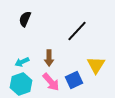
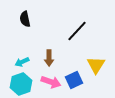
black semicircle: rotated 35 degrees counterclockwise
pink arrow: rotated 30 degrees counterclockwise
